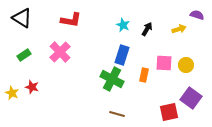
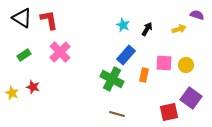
red L-shape: moved 22 px left; rotated 110 degrees counterclockwise
blue rectangle: moved 4 px right; rotated 24 degrees clockwise
red star: moved 1 px right
